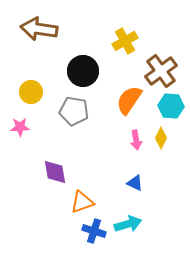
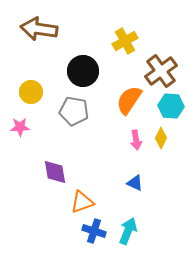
cyan arrow: moved 7 px down; rotated 52 degrees counterclockwise
